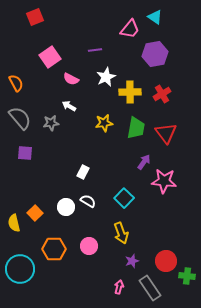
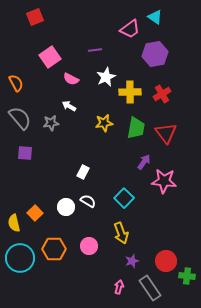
pink trapezoid: rotated 15 degrees clockwise
cyan circle: moved 11 px up
